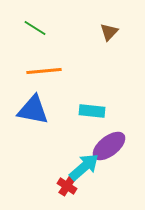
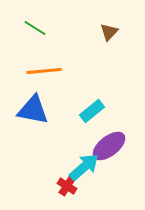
cyan rectangle: rotated 45 degrees counterclockwise
